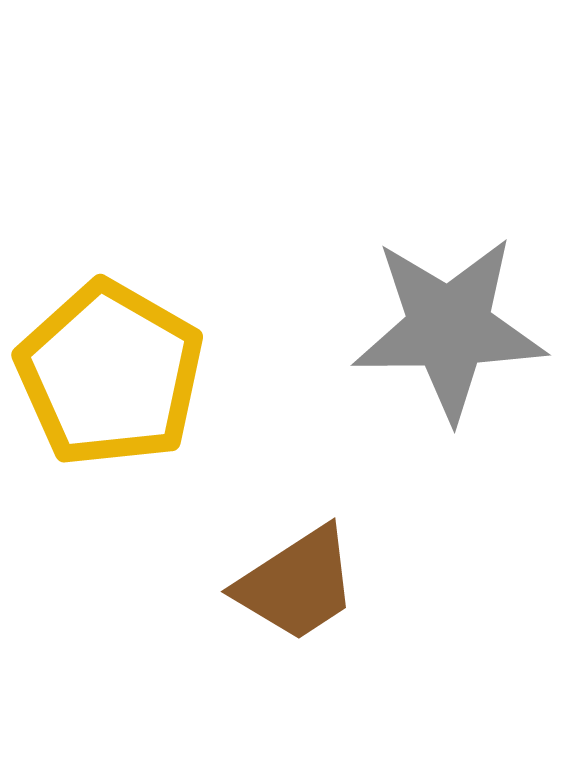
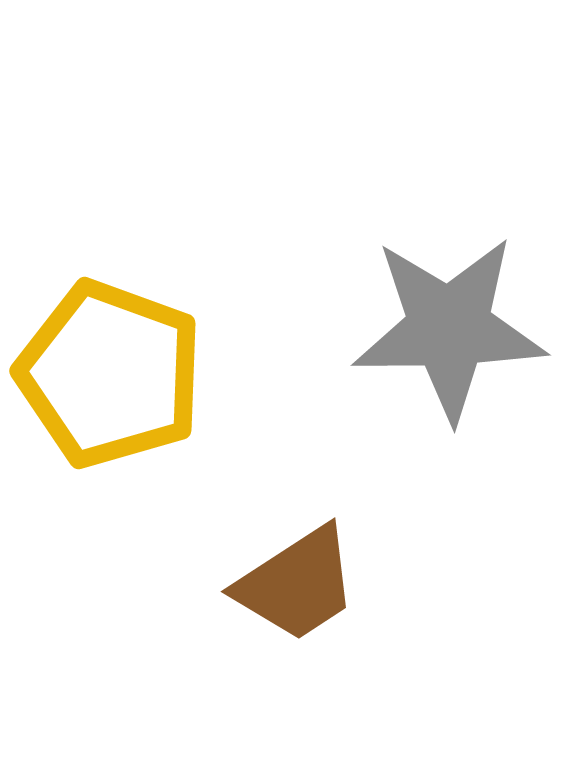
yellow pentagon: rotated 10 degrees counterclockwise
